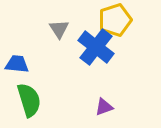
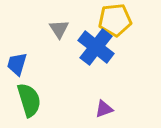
yellow pentagon: rotated 12 degrees clockwise
blue trapezoid: rotated 80 degrees counterclockwise
purple triangle: moved 2 px down
